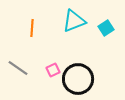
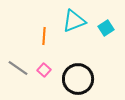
orange line: moved 12 px right, 8 px down
pink square: moved 9 px left; rotated 24 degrees counterclockwise
